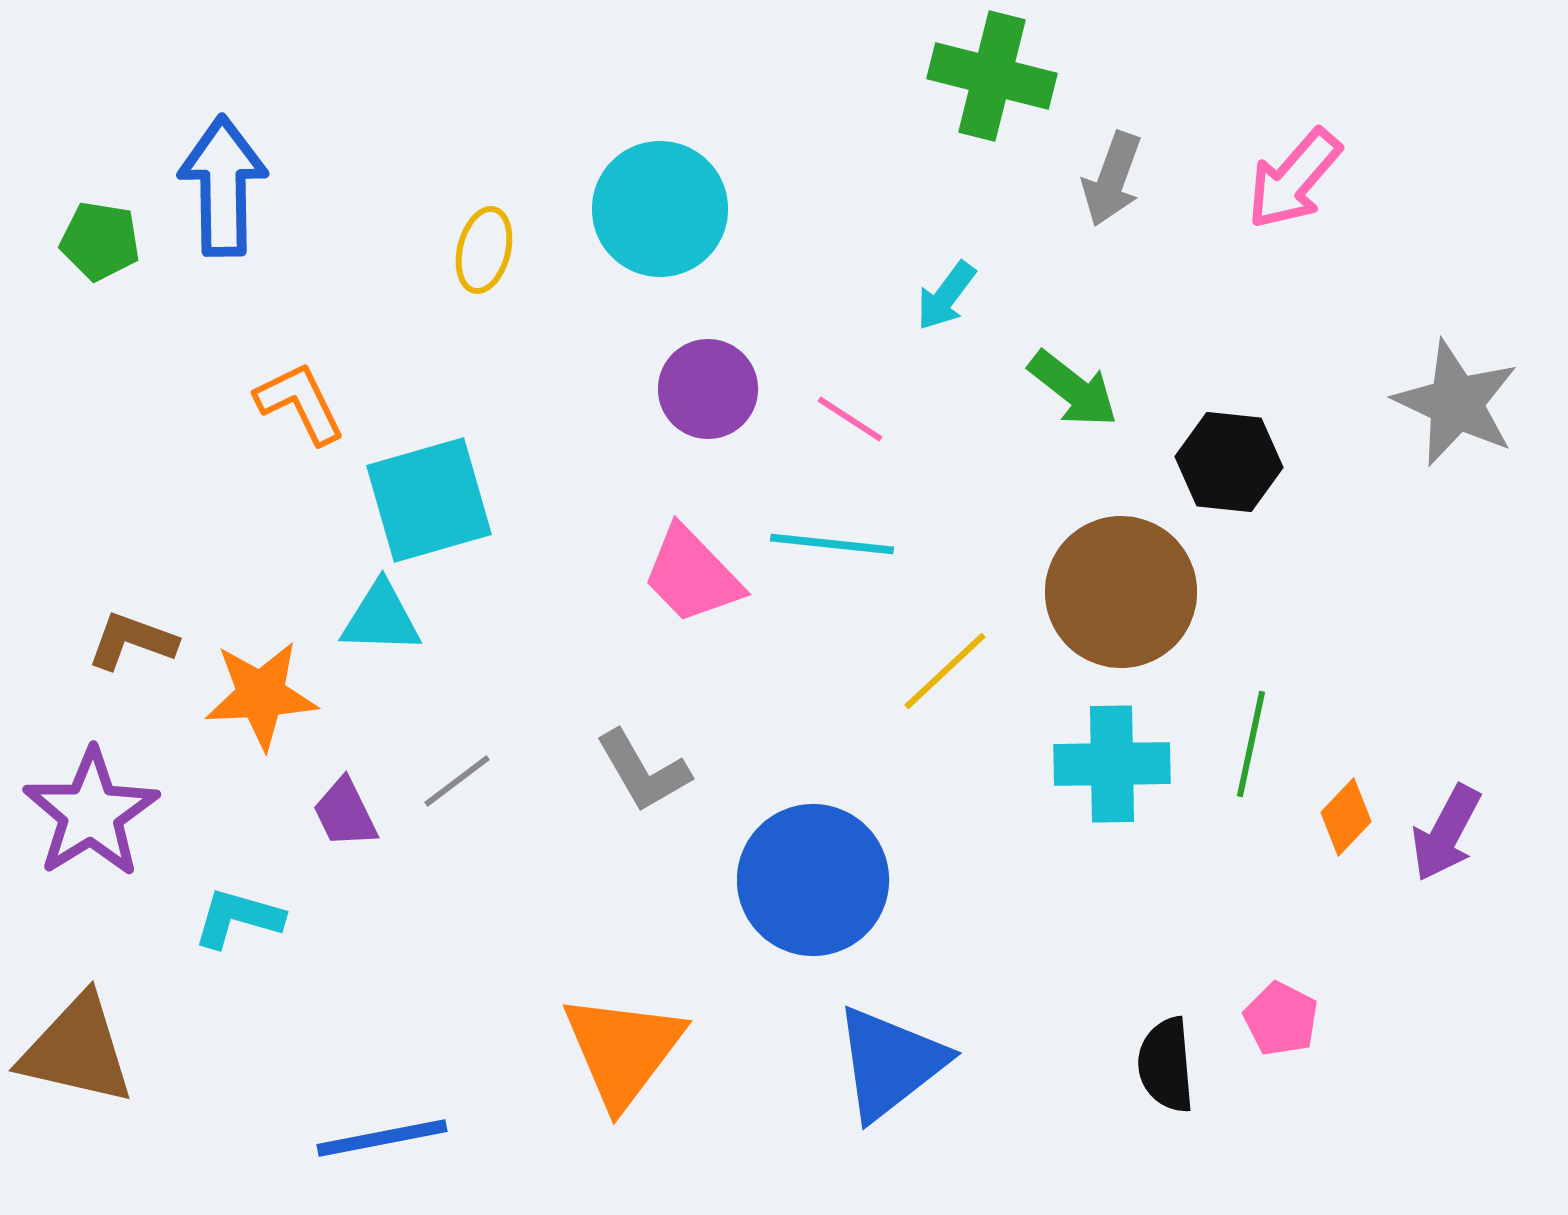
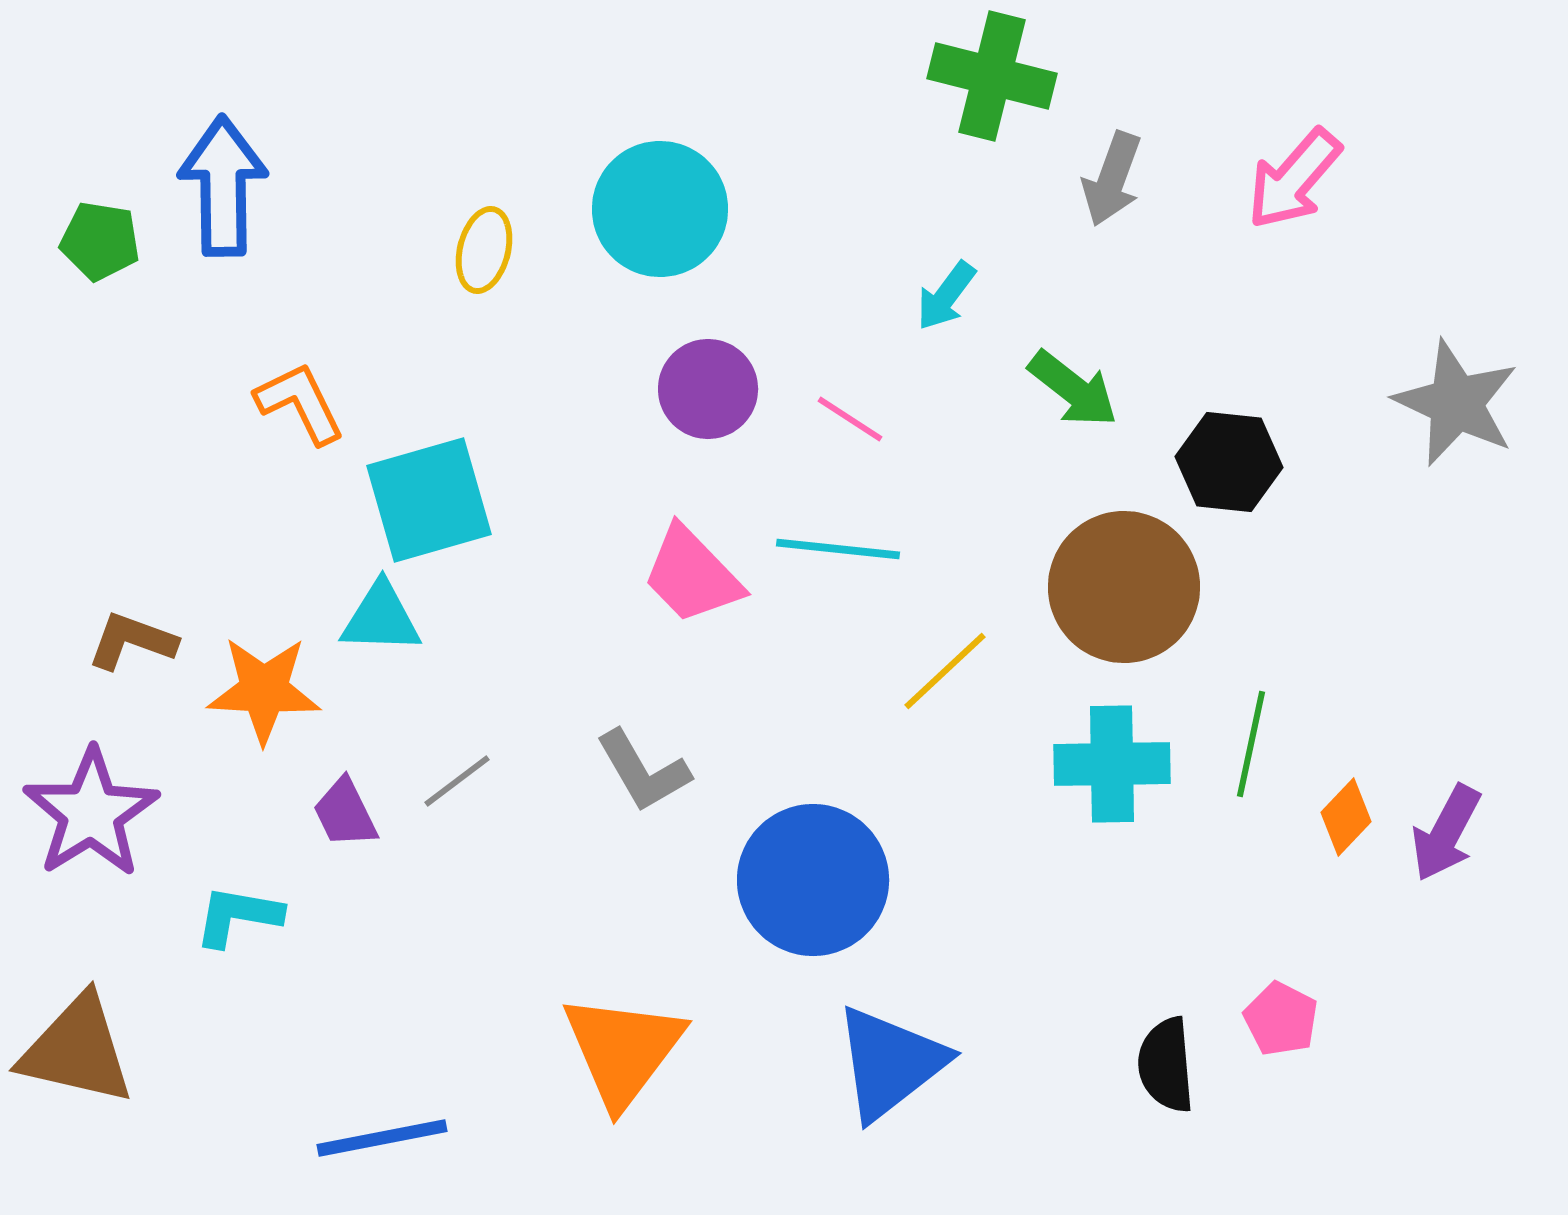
cyan line: moved 6 px right, 5 px down
brown circle: moved 3 px right, 5 px up
orange star: moved 3 px right, 5 px up; rotated 6 degrees clockwise
cyan L-shape: moved 2 px up; rotated 6 degrees counterclockwise
